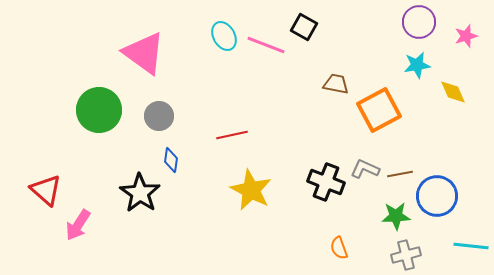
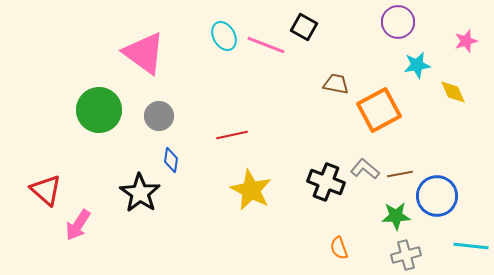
purple circle: moved 21 px left
pink star: moved 5 px down
gray L-shape: rotated 16 degrees clockwise
